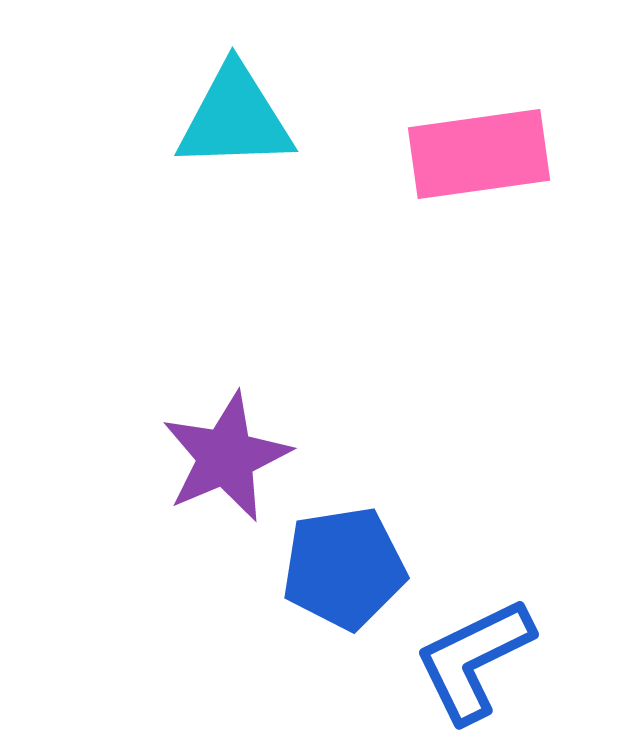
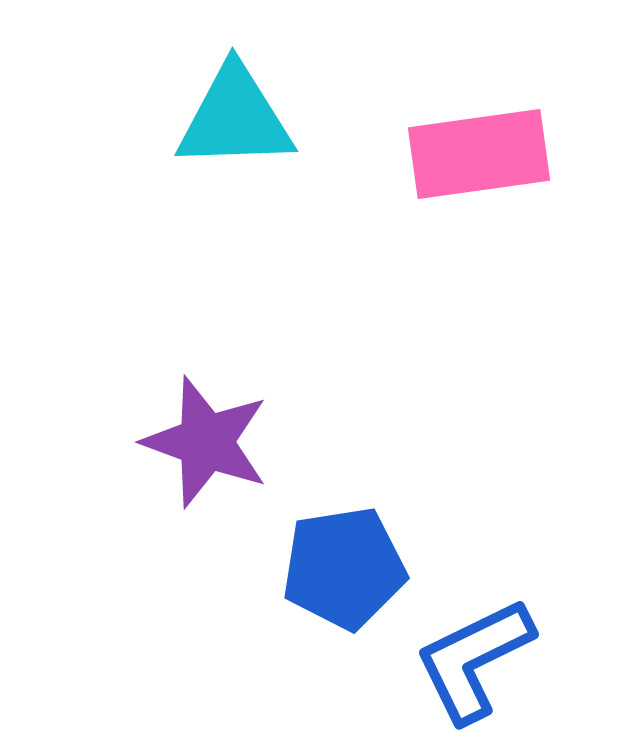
purple star: moved 20 px left, 15 px up; rotated 29 degrees counterclockwise
